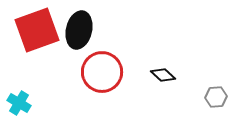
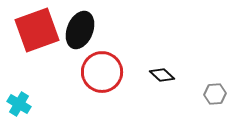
black ellipse: moved 1 px right; rotated 9 degrees clockwise
black diamond: moved 1 px left
gray hexagon: moved 1 px left, 3 px up
cyan cross: moved 1 px down
